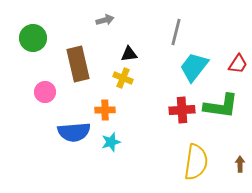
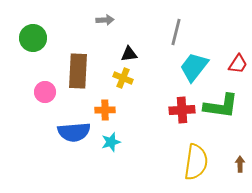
gray arrow: rotated 12 degrees clockwise
brown rectangle: moved 7 px down; rotated 16 degrees clockwise
